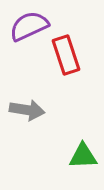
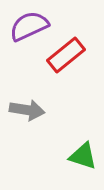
red rectangle: rotated 69 degrees clockwise
green triangle: rotated 20 degrees clockwise
